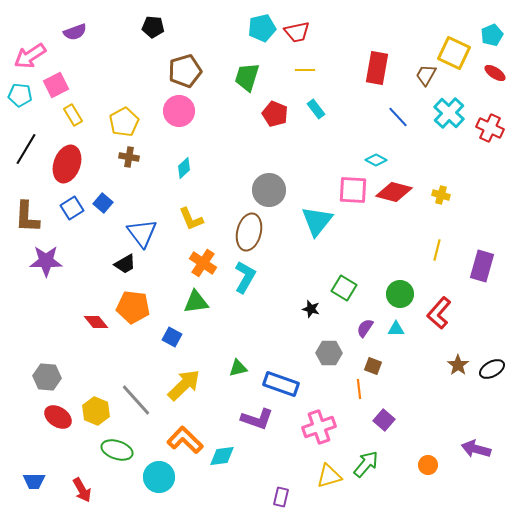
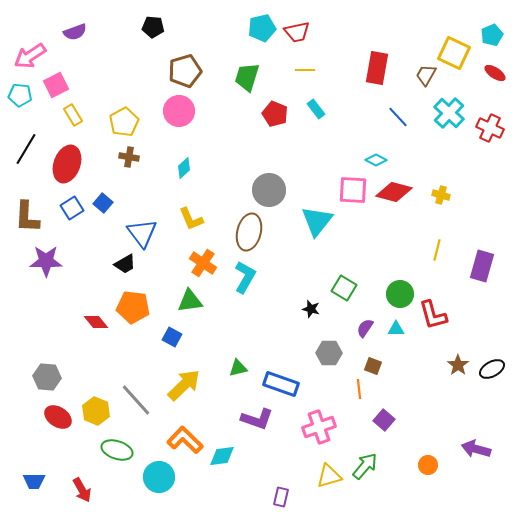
green triangle at (196, 302): moved 6 px left, 1 px up
red L-shape at (439, 313): moved 6 px left, 2 px down; rotated 56 degrees counterclockwise
green arrow at (366, 464): moved 1 px left, 2 px down
